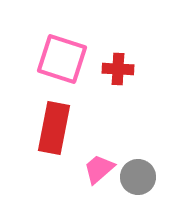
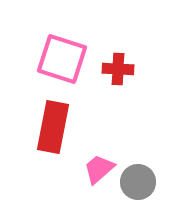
red rectangle: moved 1 px left, 1 px up
gray circle: moved 5 px down
